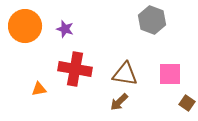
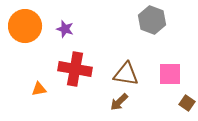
brown triangle: moved 1 px right
